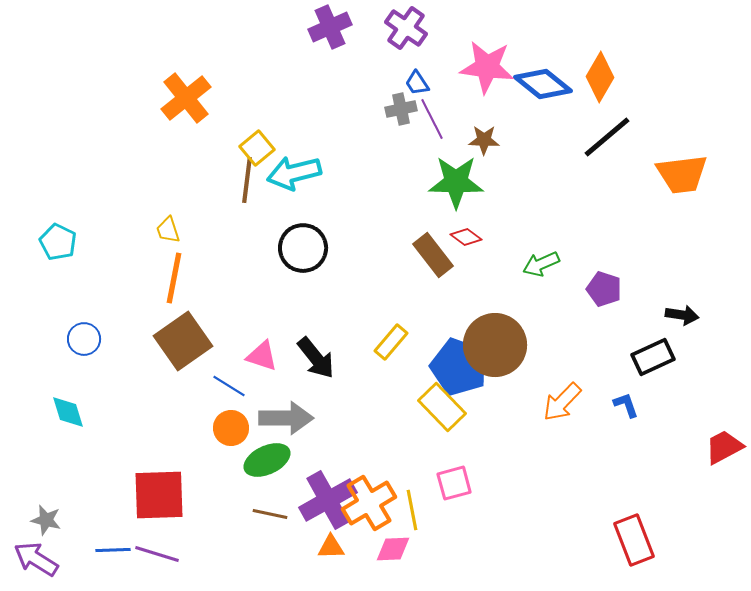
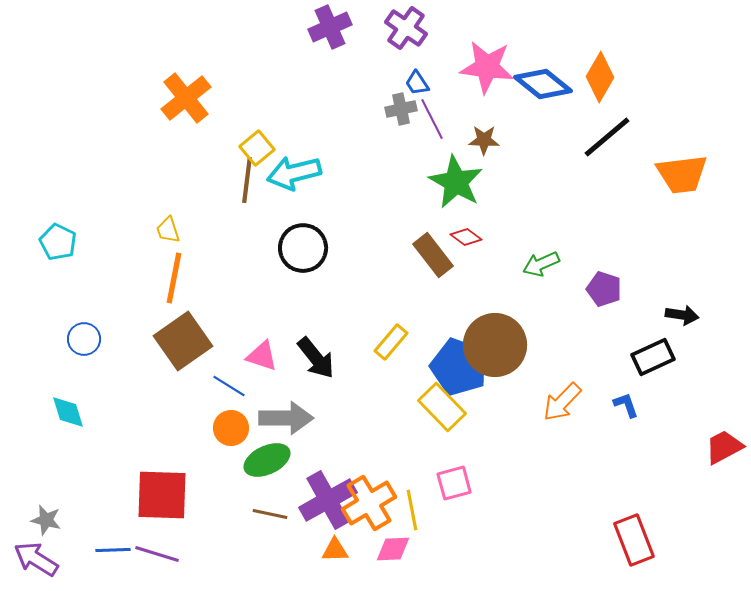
green star at (456, 182): rotated 28 degrees clockwise
red square at (159, 495): moved 3 px right; rotated 4 degrees clockwise
orange triangle at (331, 547): moved 4 px right, 3 px down
